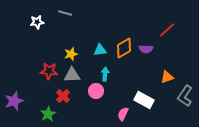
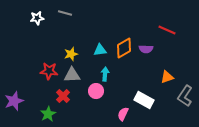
white star: moved 4 px up
red line: rotated 66 degrees clockwise
